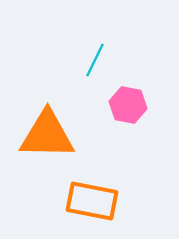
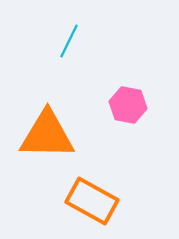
cyan line: moved 26 px left, 19 px up
orange rectangle: rotated 18 degrees clockwise
